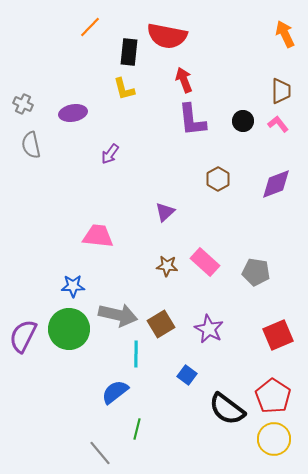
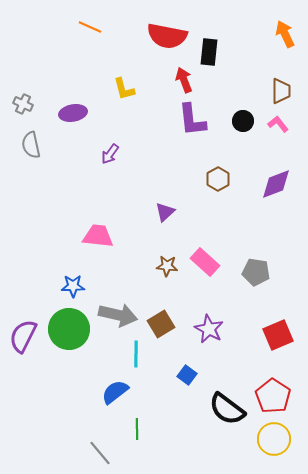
orange line: rotated 70 degrees clockwise
black rectangle: moved 80 px right
green line: rotated 15 degrees counterclockwise
